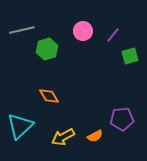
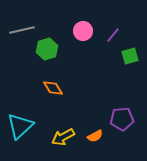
orange diamond: moved 4 px right, 8 px up
